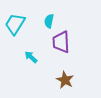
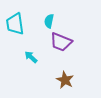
cyan trapezoid: rotated 40 degrees counterclockwise
purple trapezoid: rotated 65 degrees counterclockwise
